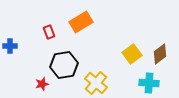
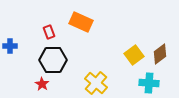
orange rectangle: rotated 55 degrees clockwise
yellow square: moved 2 px right, 1 px down
black hexagon: moved 11 px left, 5 px up; rotated 8 degrees clockwise
red star: rotated 24 degrees counterclockwise
